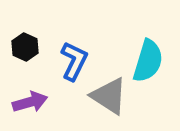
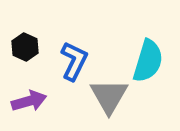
gray triangle: rotated 27 degrees clockwise
purple arrow: moved 1 px left, 1 px up
